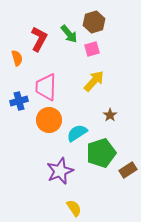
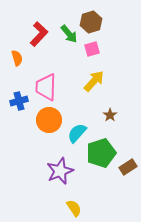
brown hexagon: moved 3 px left
red L-shape: moved 5 px up; rotated 15 degrees clockwise
cyan semicircle: rotated 15 degrees counterclockwise
brown rectangle: moved 3 px up
